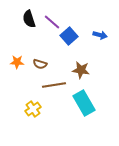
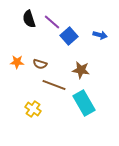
brown line: rotated 30 degrees clockwise
yellow cross: rotated 21 degrees counterclockwise
